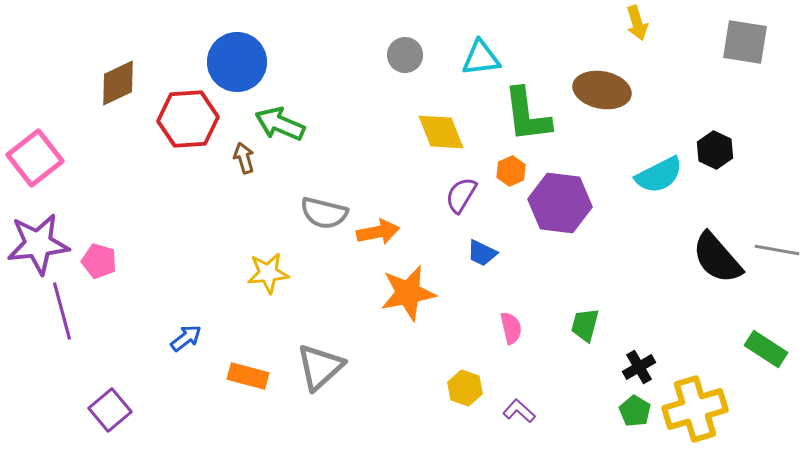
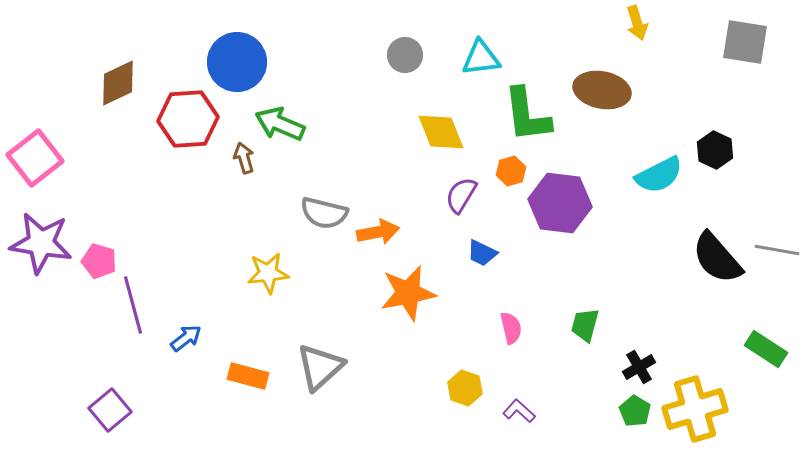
orange hexagon: rotated 8 degrees clockwise
purple star: moved 3 px right, 1 px up; rotated 16 degrees clockwise
purple line: moved 71 px right, 6 px up
